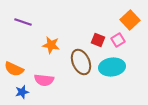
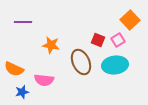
purple line: rotated 18 degrees counterclockwise
cyan ellipse: moved 3 px right, 2 px up
